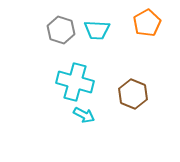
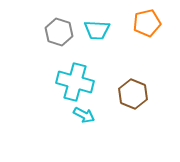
orange pentagon: rotated 16 degrees clockwise
gray hexagon: moved 2 px left, 2 px down
